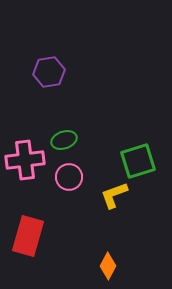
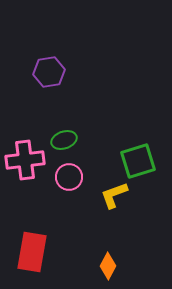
red rectangle: moved 4 px right, 16 px down; rotated 6 degrees counterclockwise
